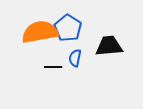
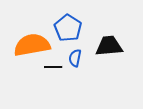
orange semicircle: moved 8 px left, 13 px down
